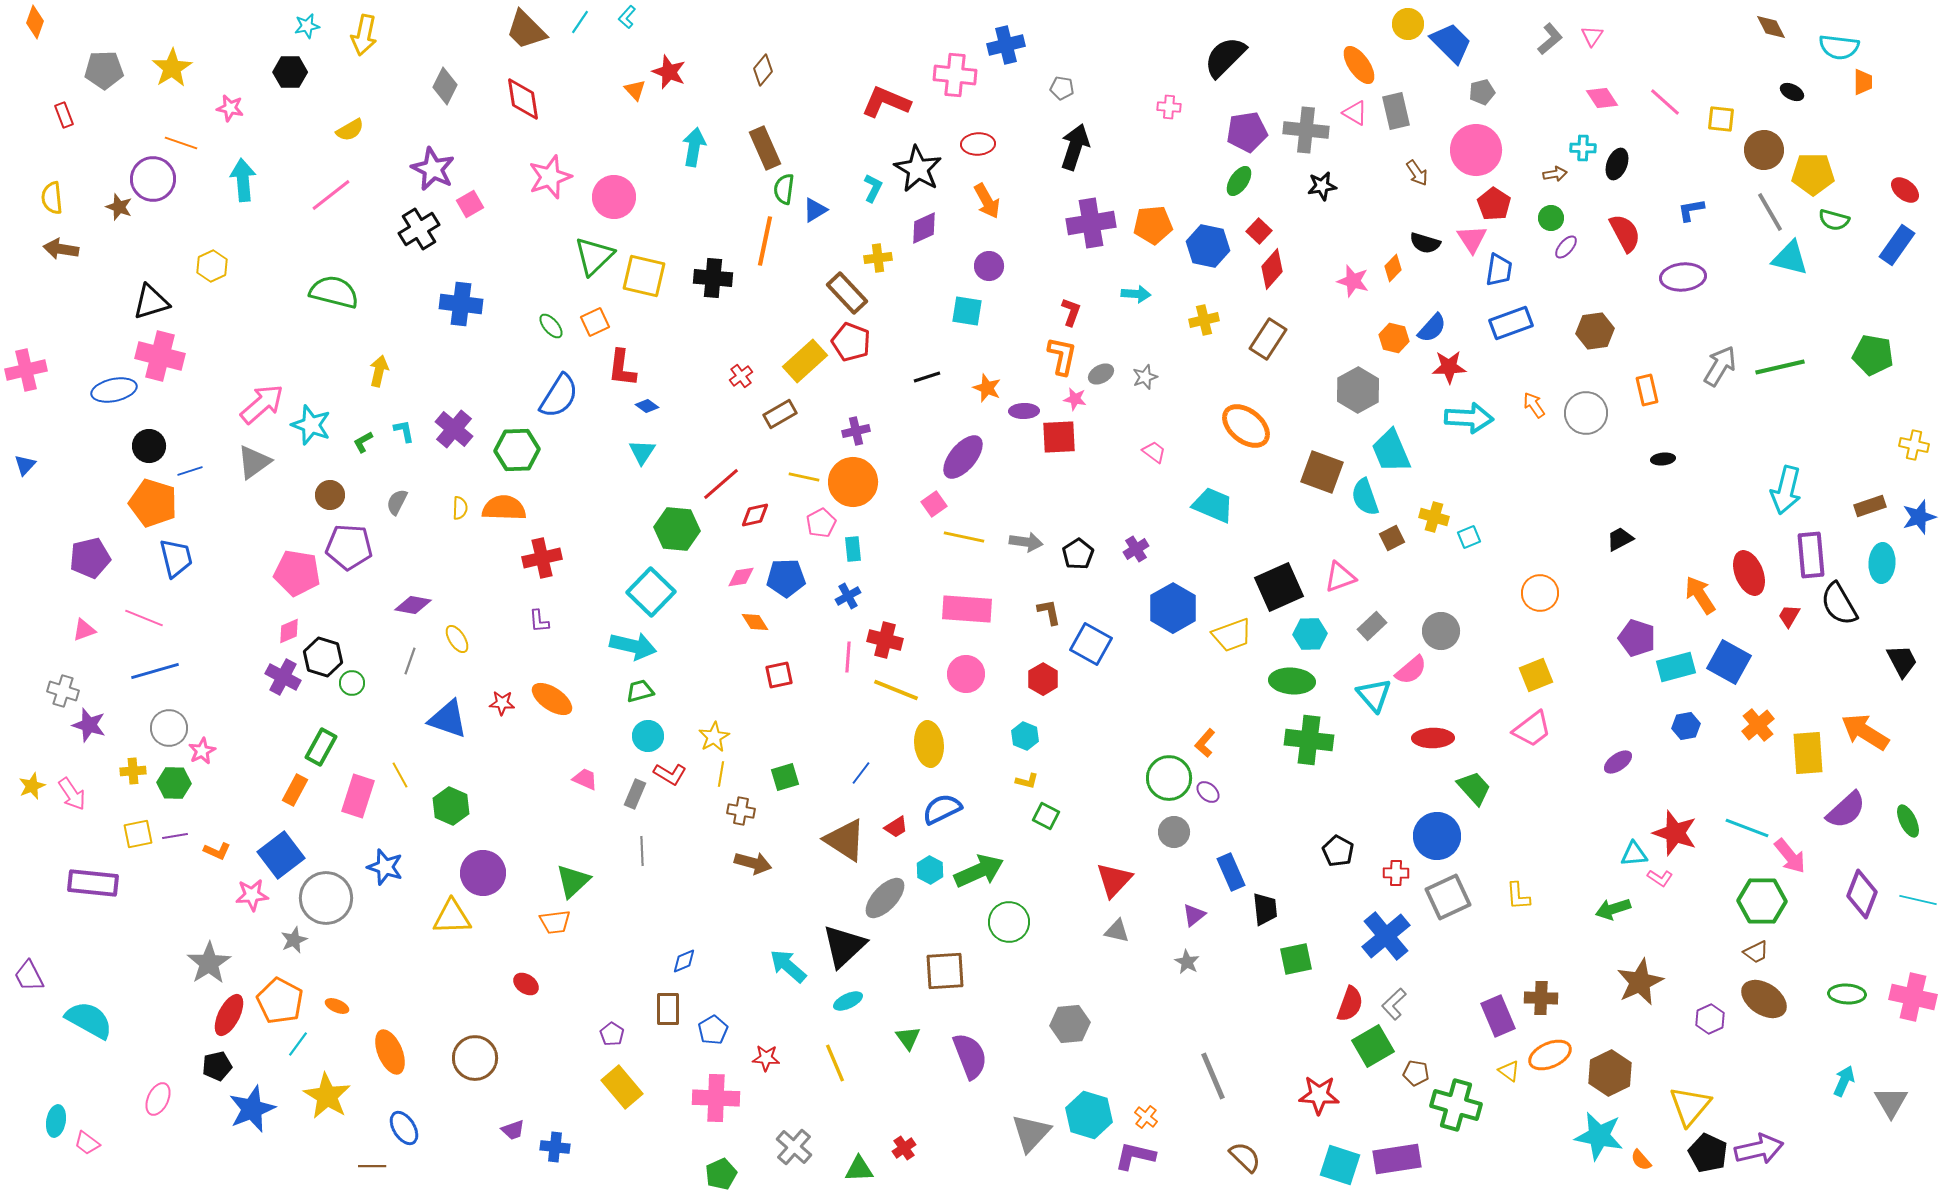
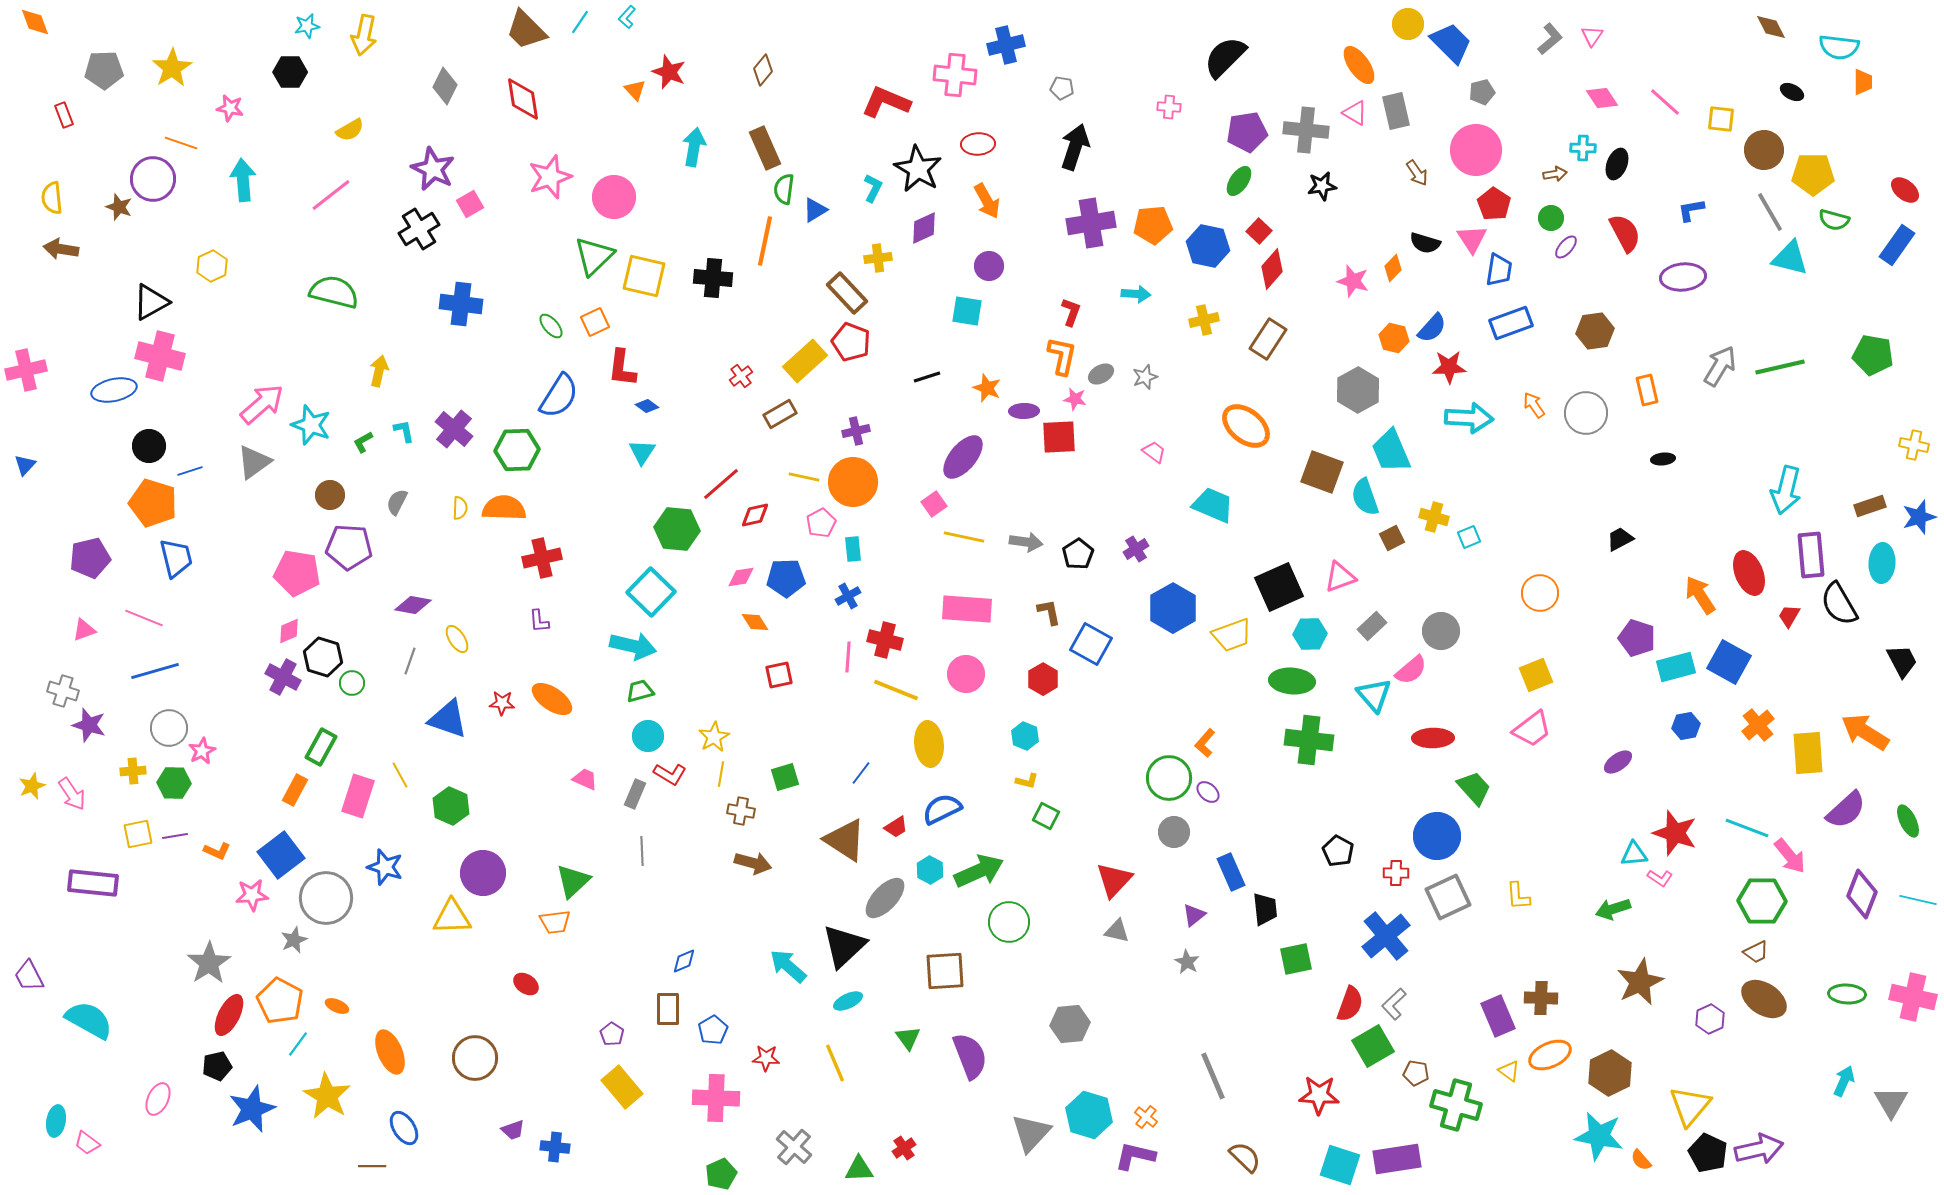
orange diamond at (35, 22): rotated 40 degrees counterclockwise
black triangle at (151, 302): rotated 12 degrees counterclockwise
